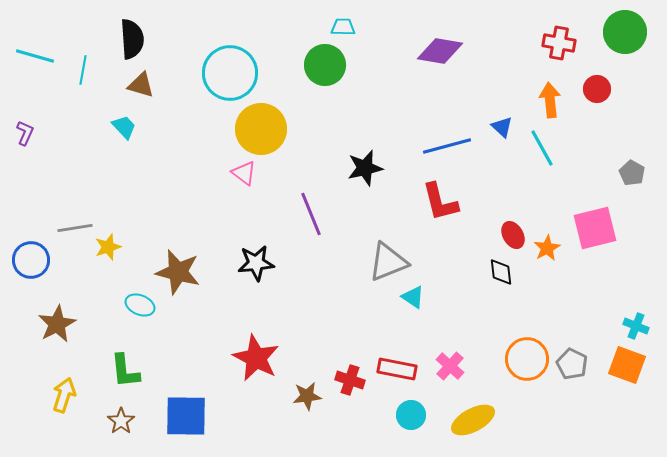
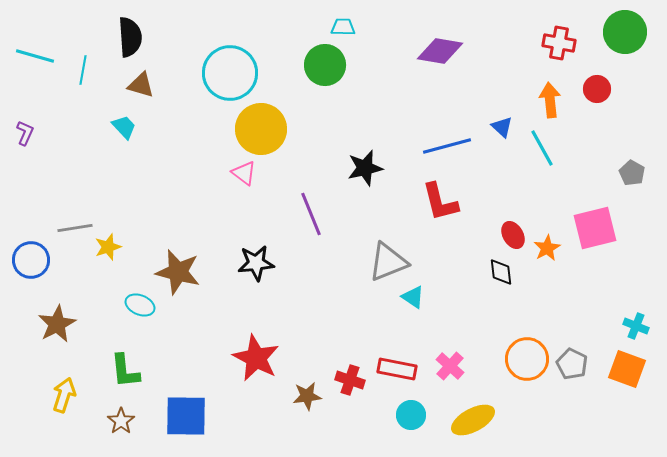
black semicircle at (132, 39): moved 2 px left, 2 px up
orange square at (627, 365): moved 4 px down
